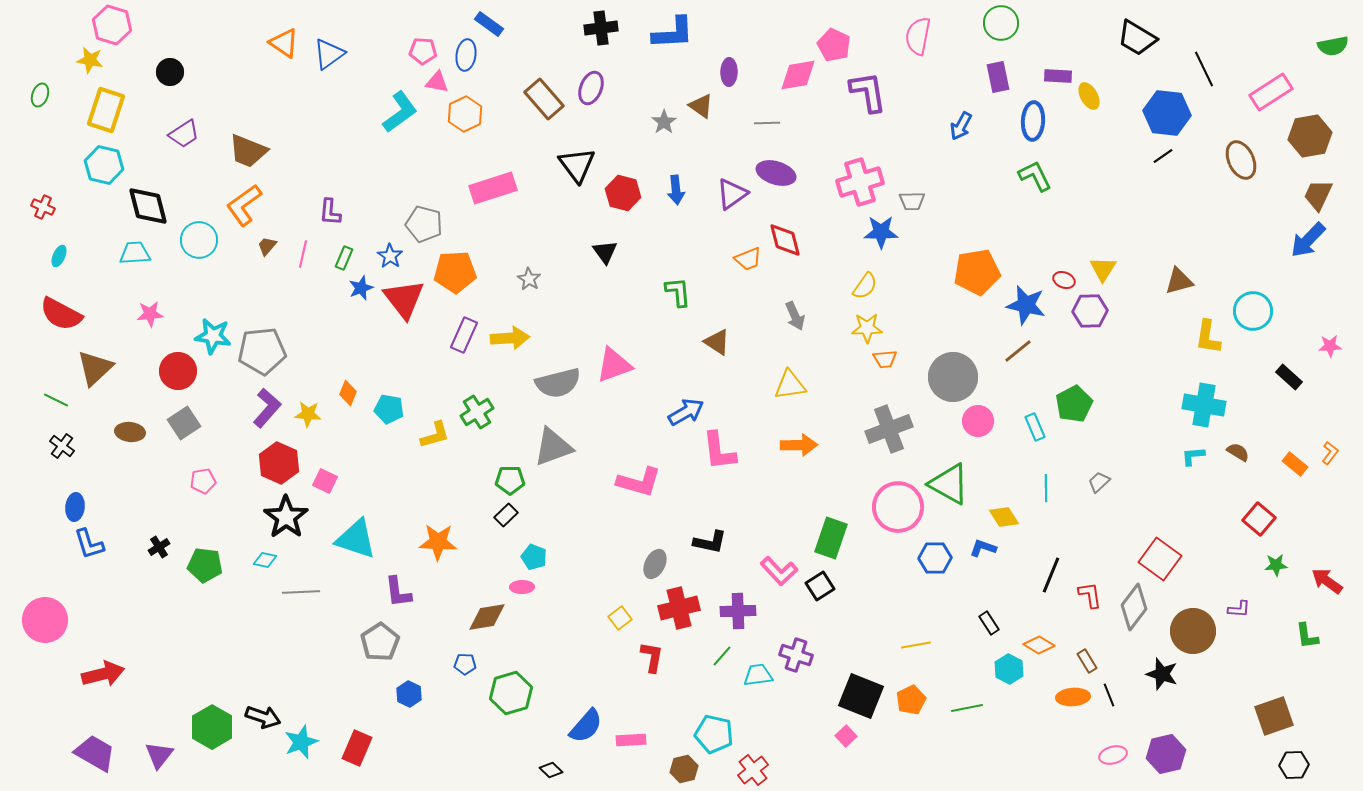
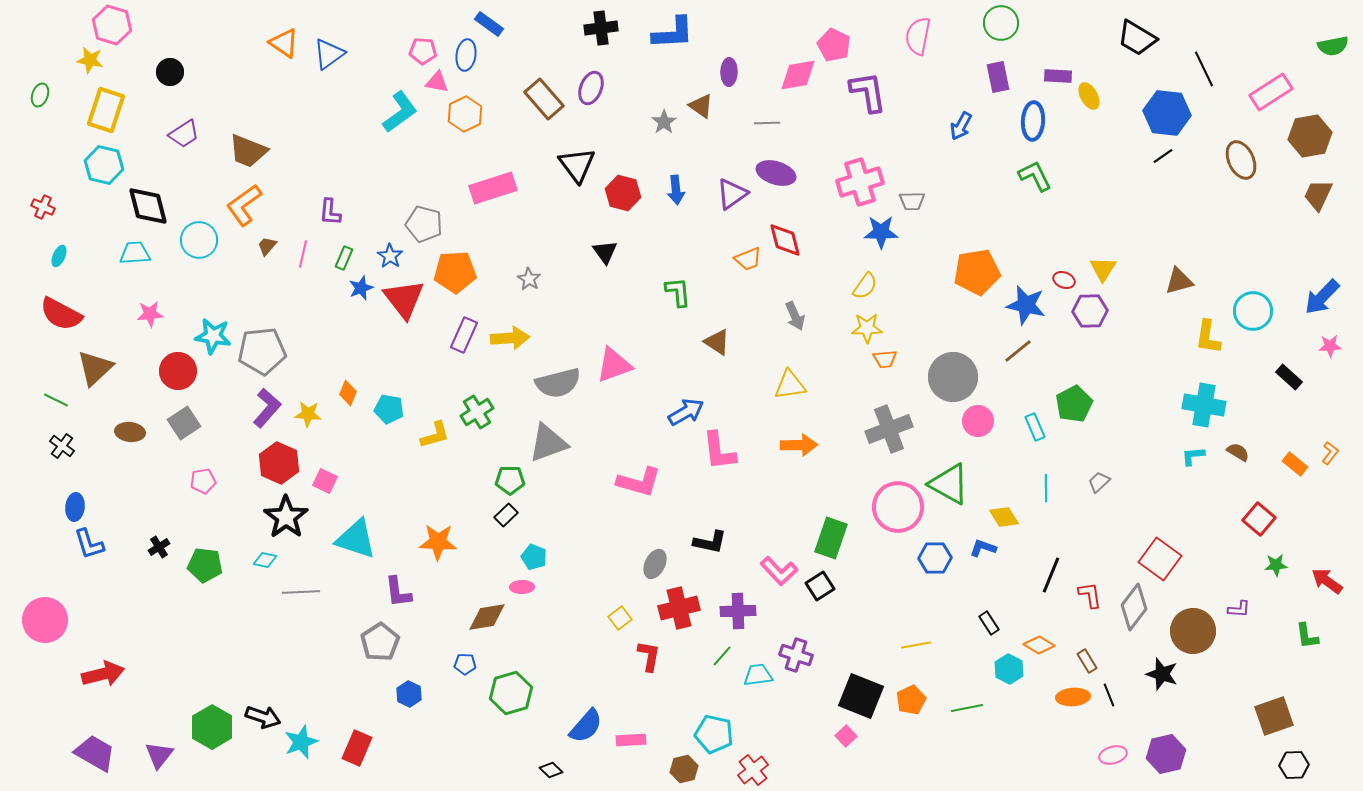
blue arrow at (1308, 240): moved 14 px right, 57 px down
gray triangle at (553, 447): moved 5 px left, 4 px up
red L-shape at (652, 657): moved 3 px left, 1 px up
